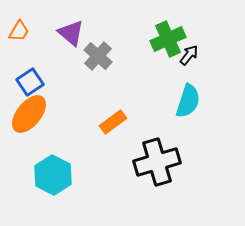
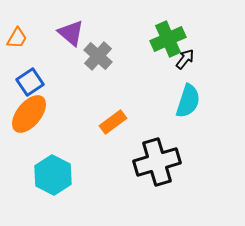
orange trapezoid: moved 2 px left, 7 px down
black arrow: moved 4 px left, 4 px down
